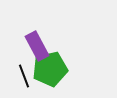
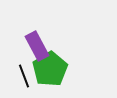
green pentagon: rotated 20 degrees counterclockwise
